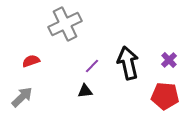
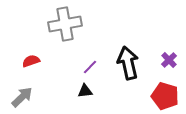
gray cross: rotated 16 degrees clockwise
purple line: moved 2 px left, 1 px down
red pentagon: rotated 12 degrees clockwise
